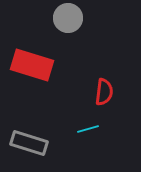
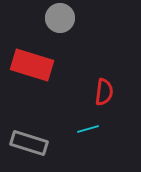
gray circle: moved 8 px left
